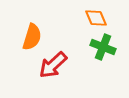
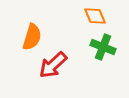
orange diamond: moved 1 px left, 2 px up
